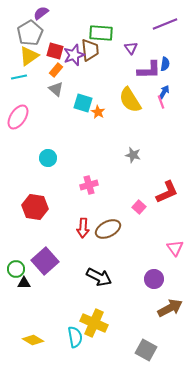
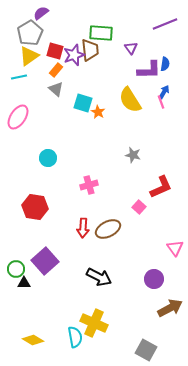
red L-shape: moved 6 px left, 5 px up
